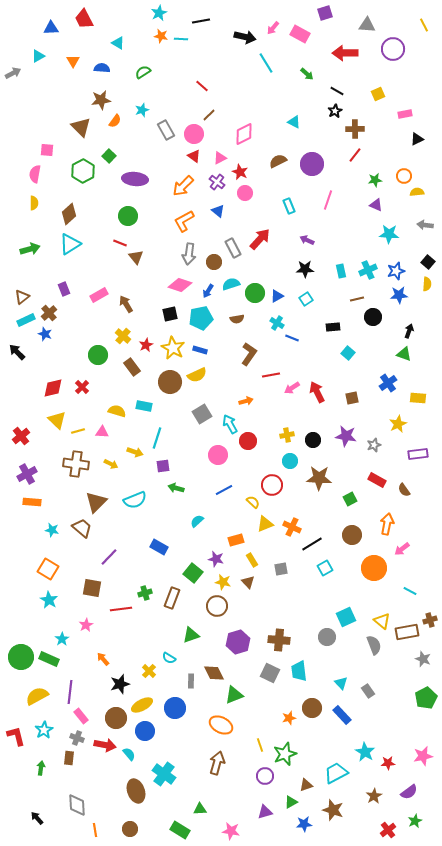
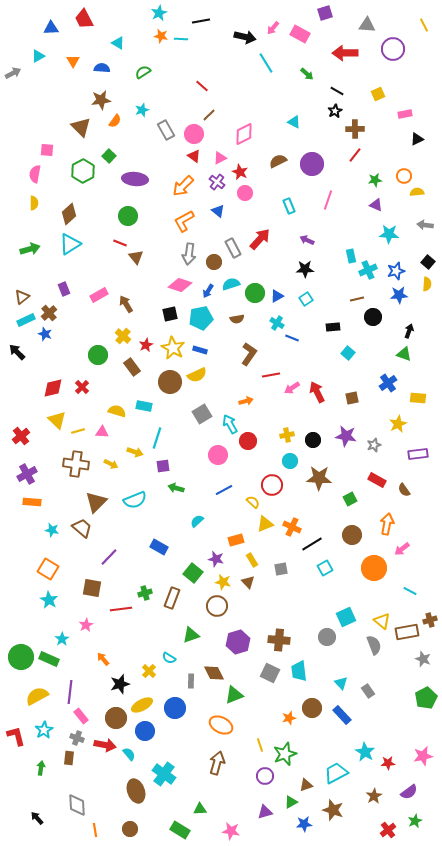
cyan rectangle at (341, 271): moved 10 px right, 15 px up
